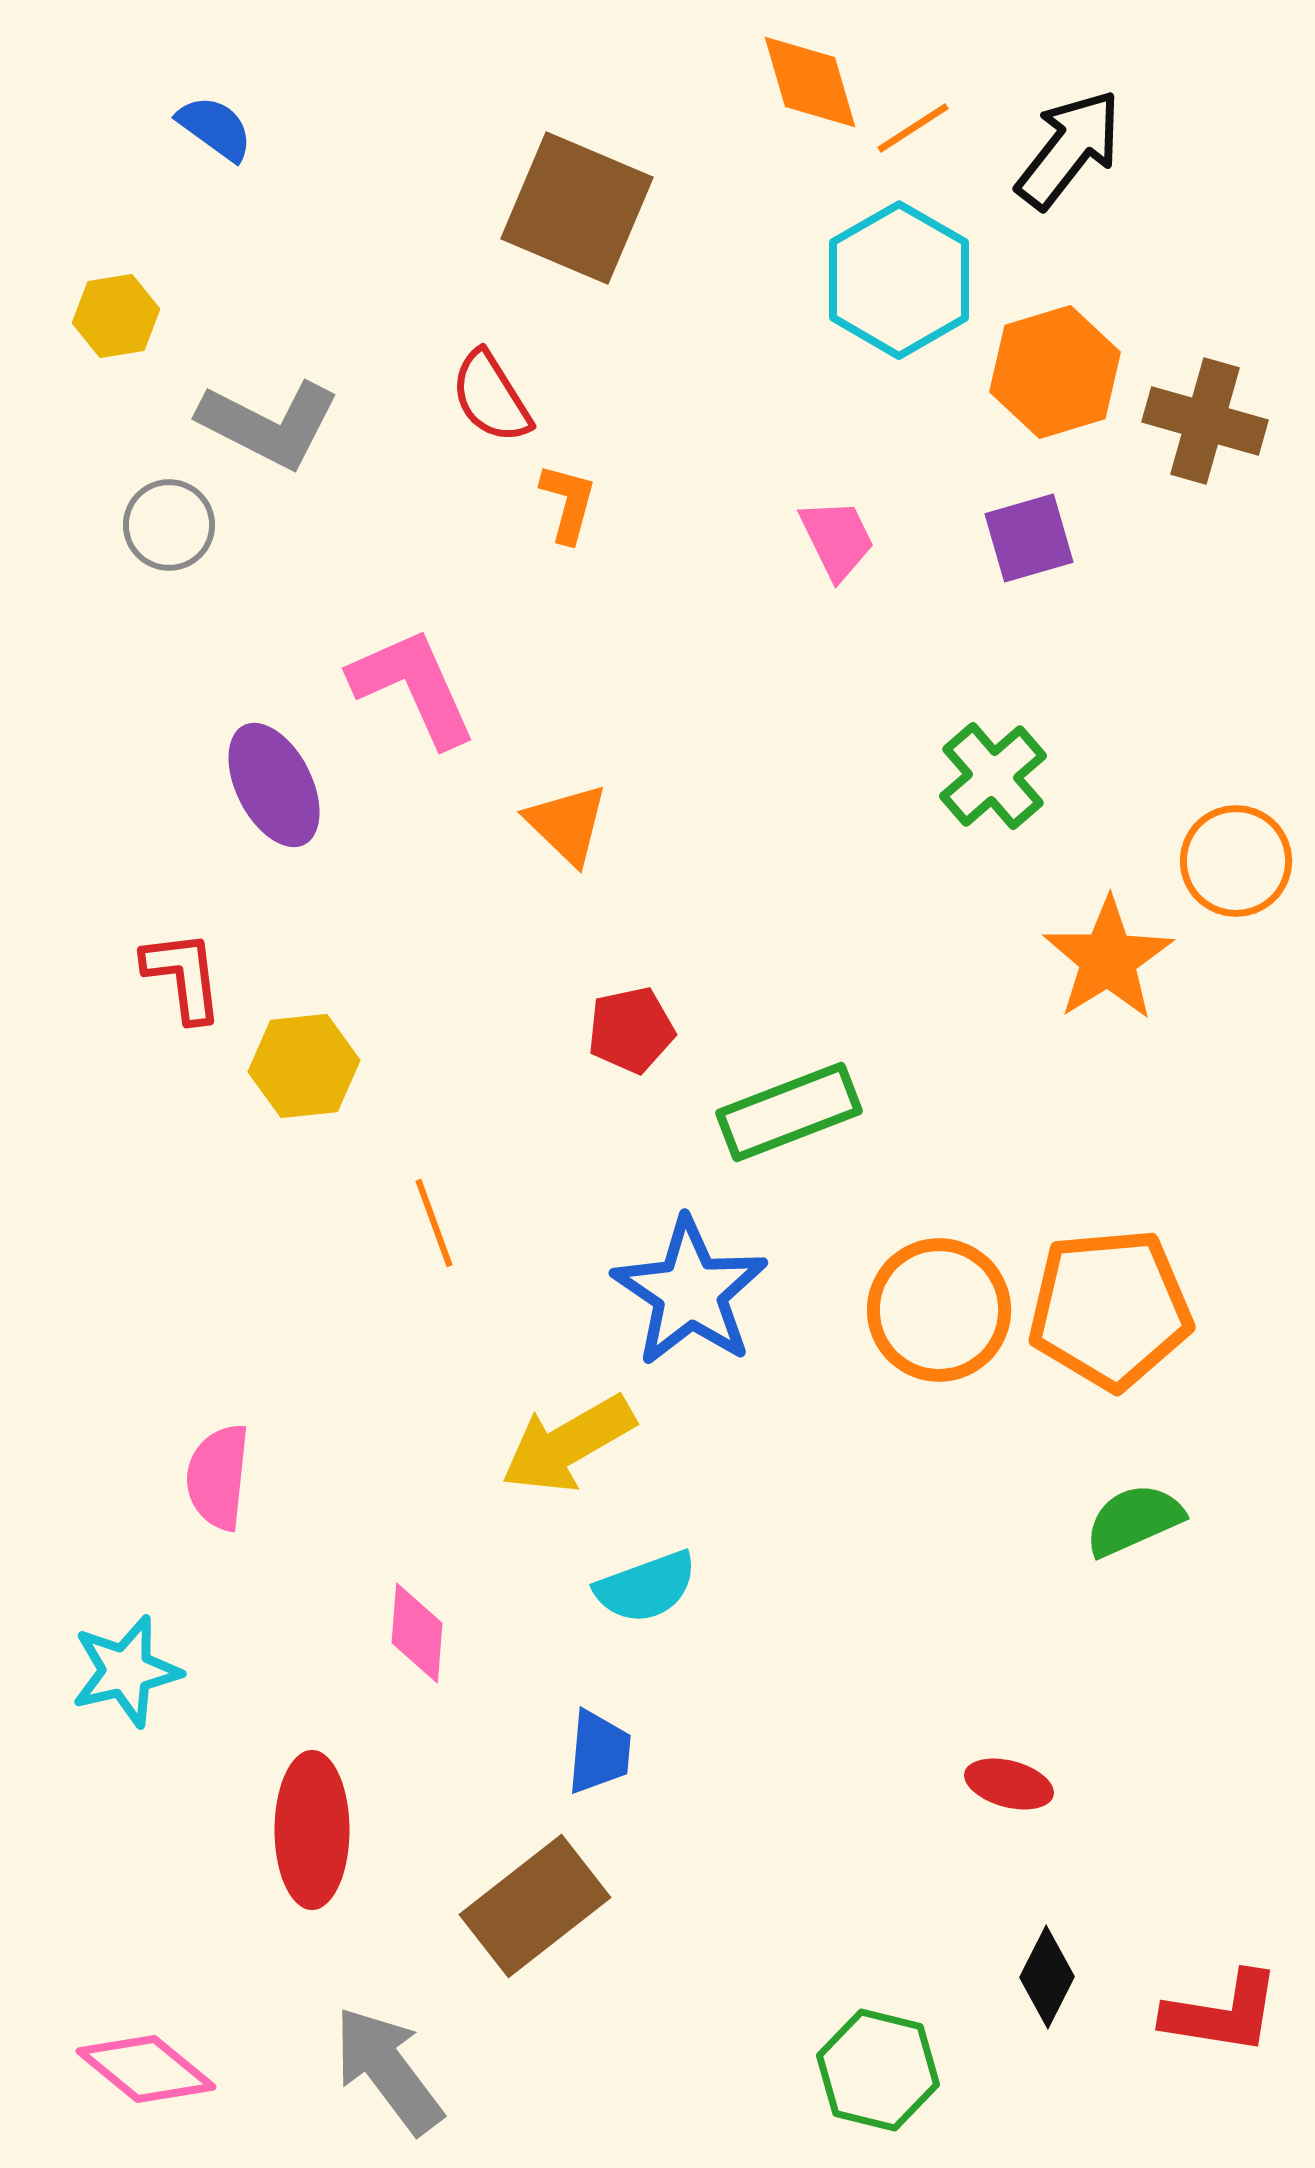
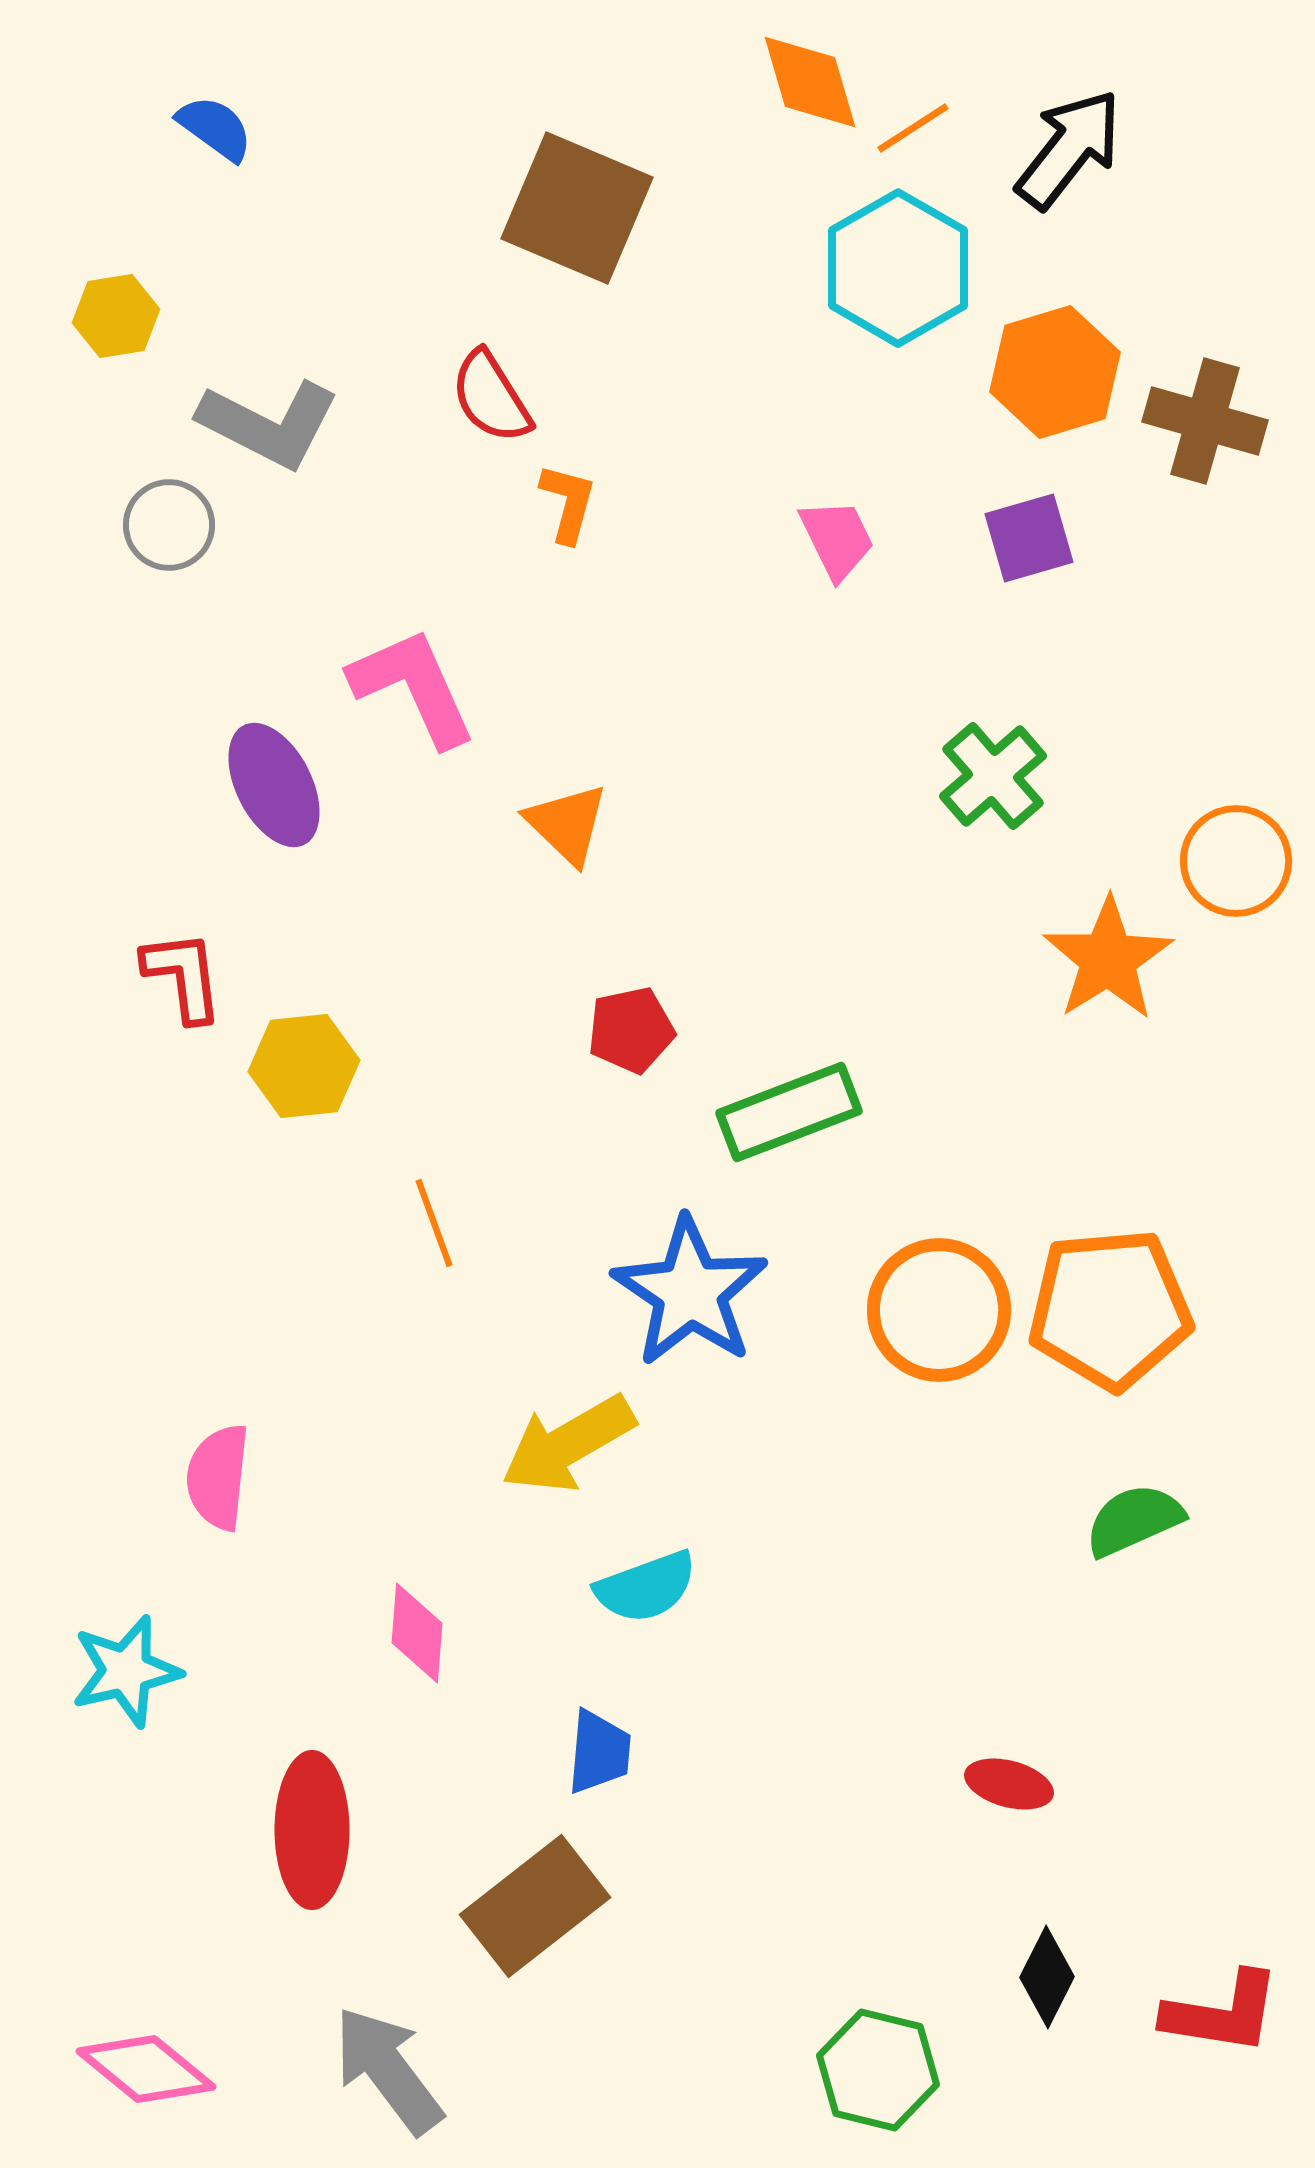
cyan hexagon at (899, 280): moved 1 px left, 12 px up
